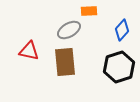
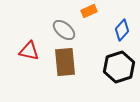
orange rectangle: rotated 21 degrees counterclockwise
gray ellipse: moved 5 px left; rotated 70 degrees clockwise
